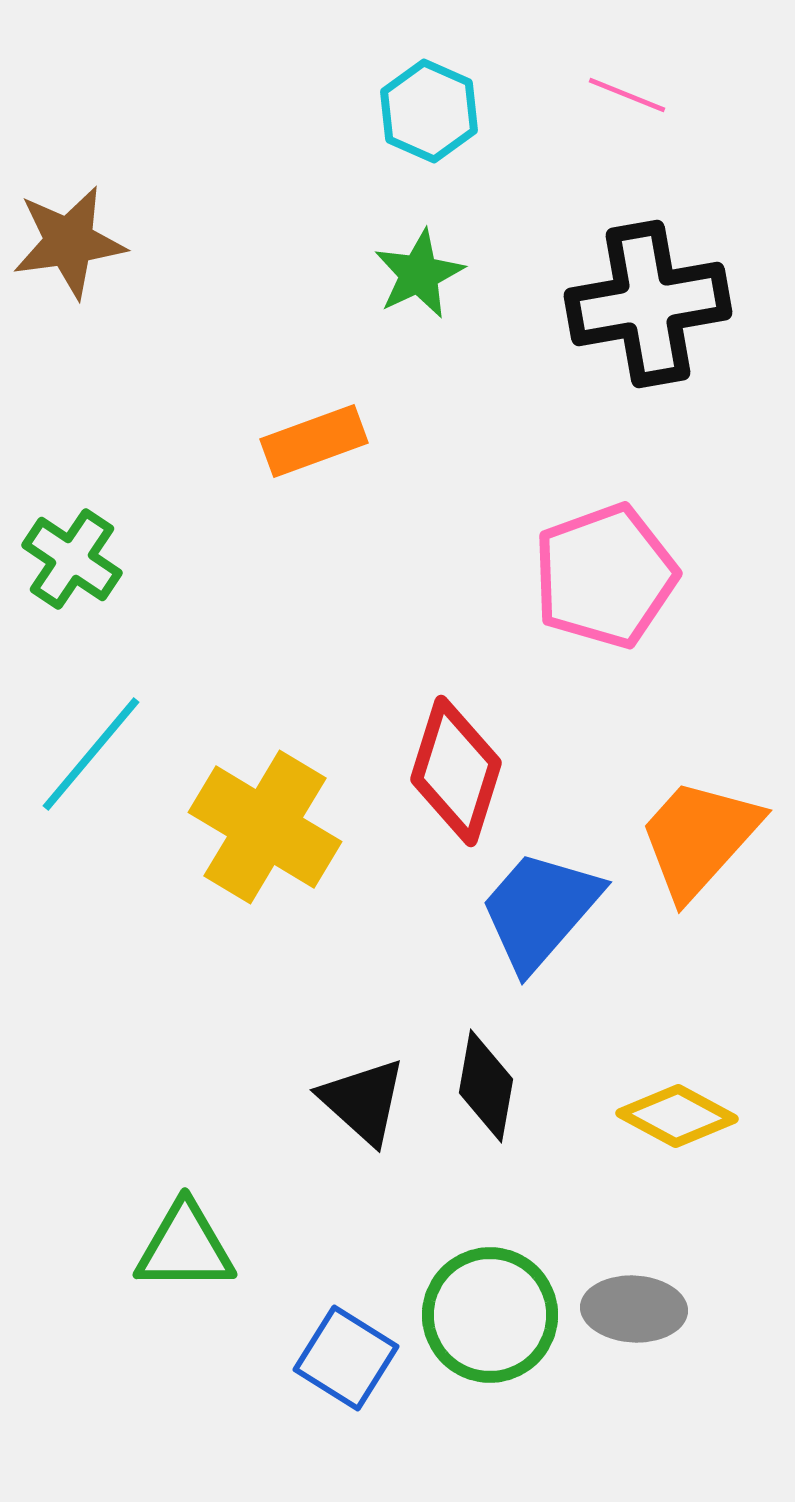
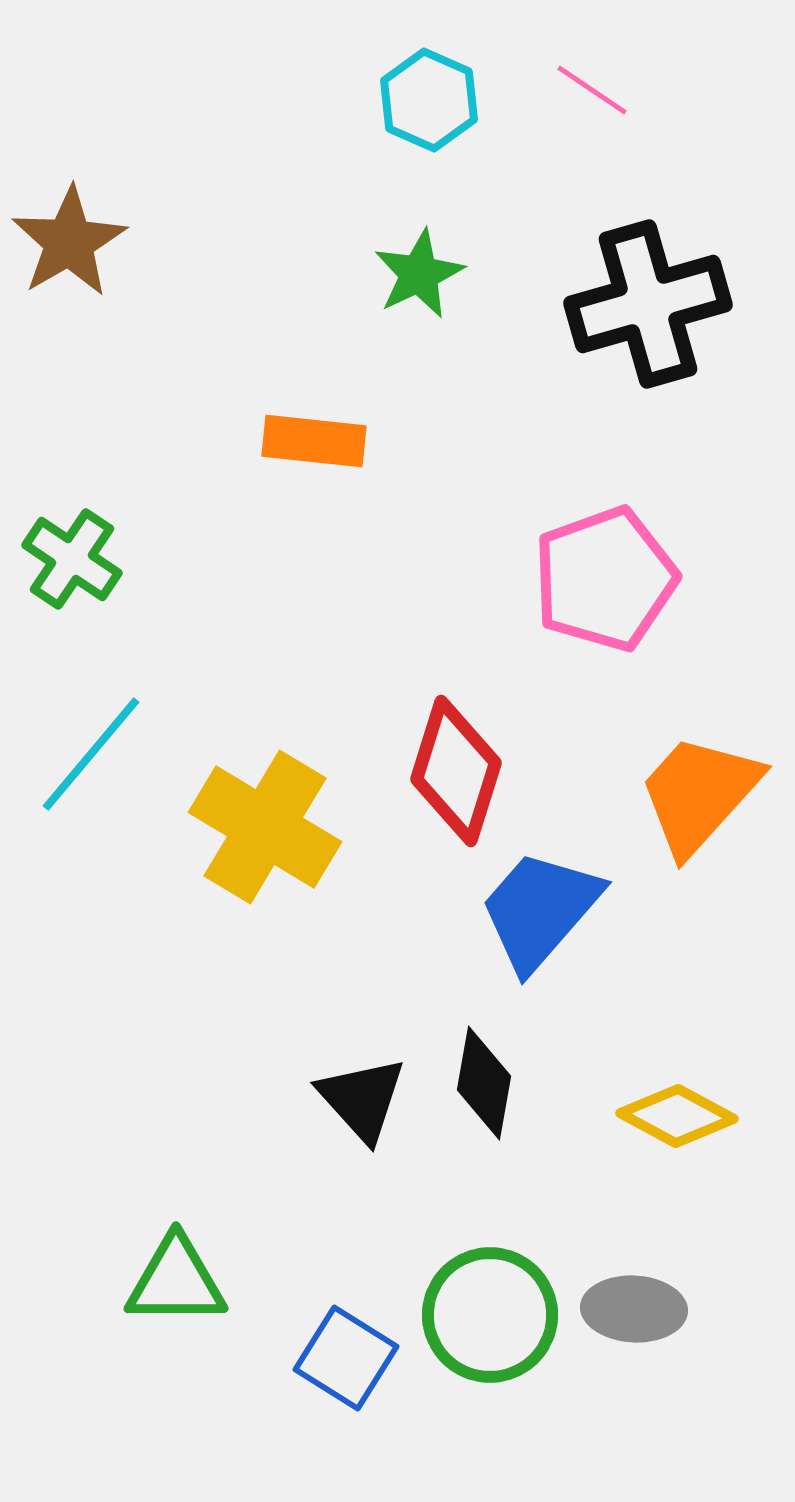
pink line: moved 35 px left, 5 px up; rotated 12 degrees clockwise
cyan hexagon: moved 11 px up
brown star: rotated 22 degrees counterclockwise
black cross: rotated 6 degrees counterclockwise
orange rectangle: rotated 26 degrees clockwise
pink pentagon: moved 3 px down
orange trapezoid: moved 44 px up
black diamond: moved 2 px left, 3 px up
black triangle: moved 1 px left, 2 px up; rotated 6 degrees clockwise
green triangle: moved 9 px left, 34 px down
